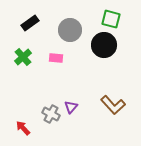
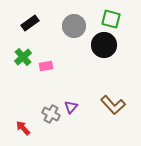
gray circle: moved 4 px right, 4 px up
pink rectangle: moved 10 px left, 8 px down; rotated 16 degrees counterclockwise
